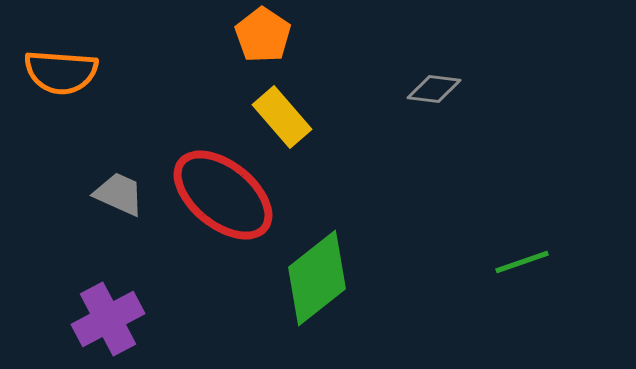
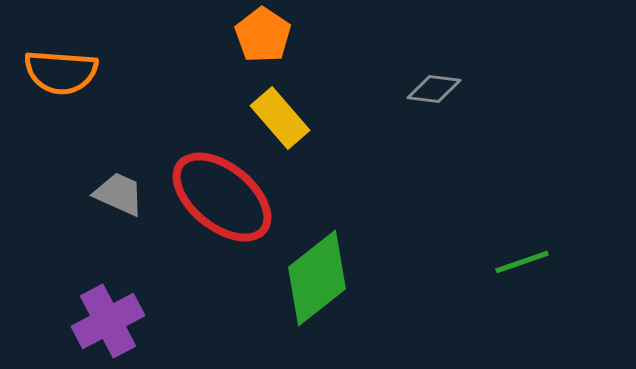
yellow rectangle: moved 2 px left, 1 px down
red ellipse: moved 1 px left, 2 px down
purple cross: moved 2 px down
